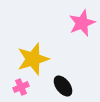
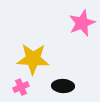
yellow star: rotated 20 degrees clockwise
black ellipse: rotated 50 degrees counterclockwise
